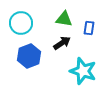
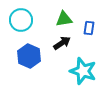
green triangle: rotated 18 degrees counterclockwise
cyan circle: moved 3 px up
blue hexagon: rotated 15 degrees counterclockwise
